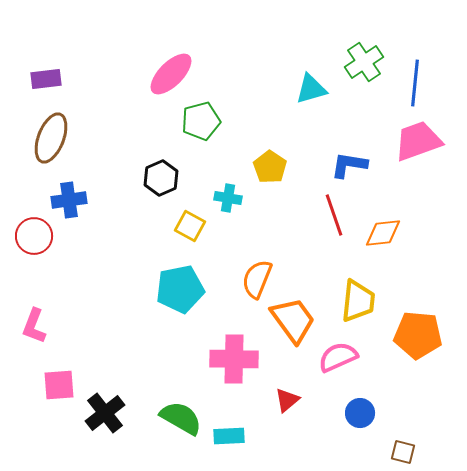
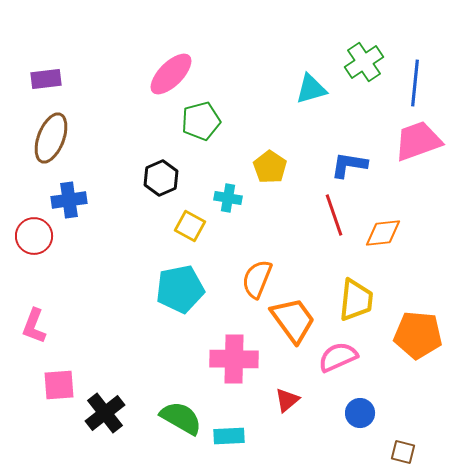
yellow trapezoid: moved 2 px left, 1 px up
